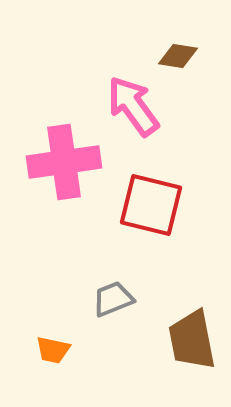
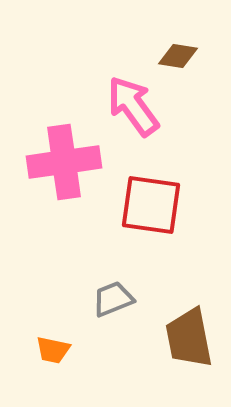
red square: rotated 6 degrees counterclockwise
brown trapezoid: moved 3 px left, 2 px up
